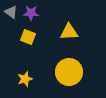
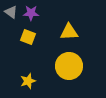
yellow circle: moved 6 px up
yellow star: moved 3 px right, 2 px down
